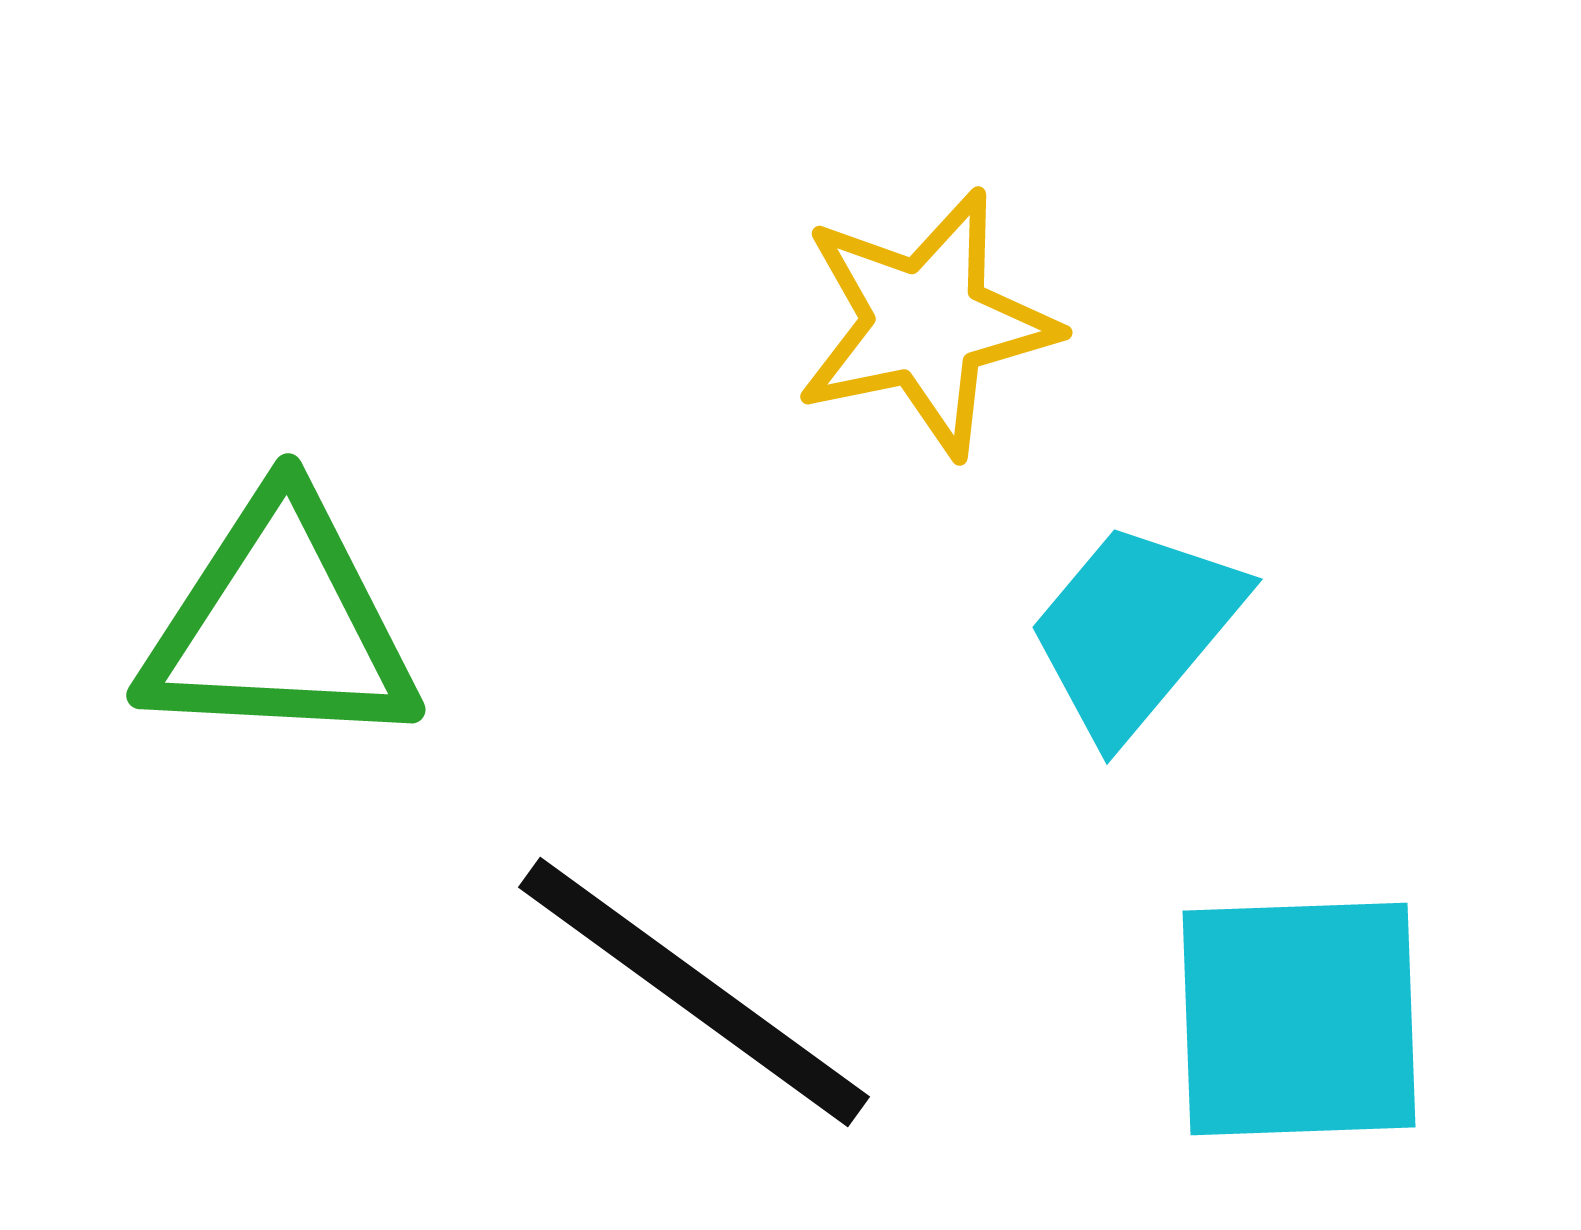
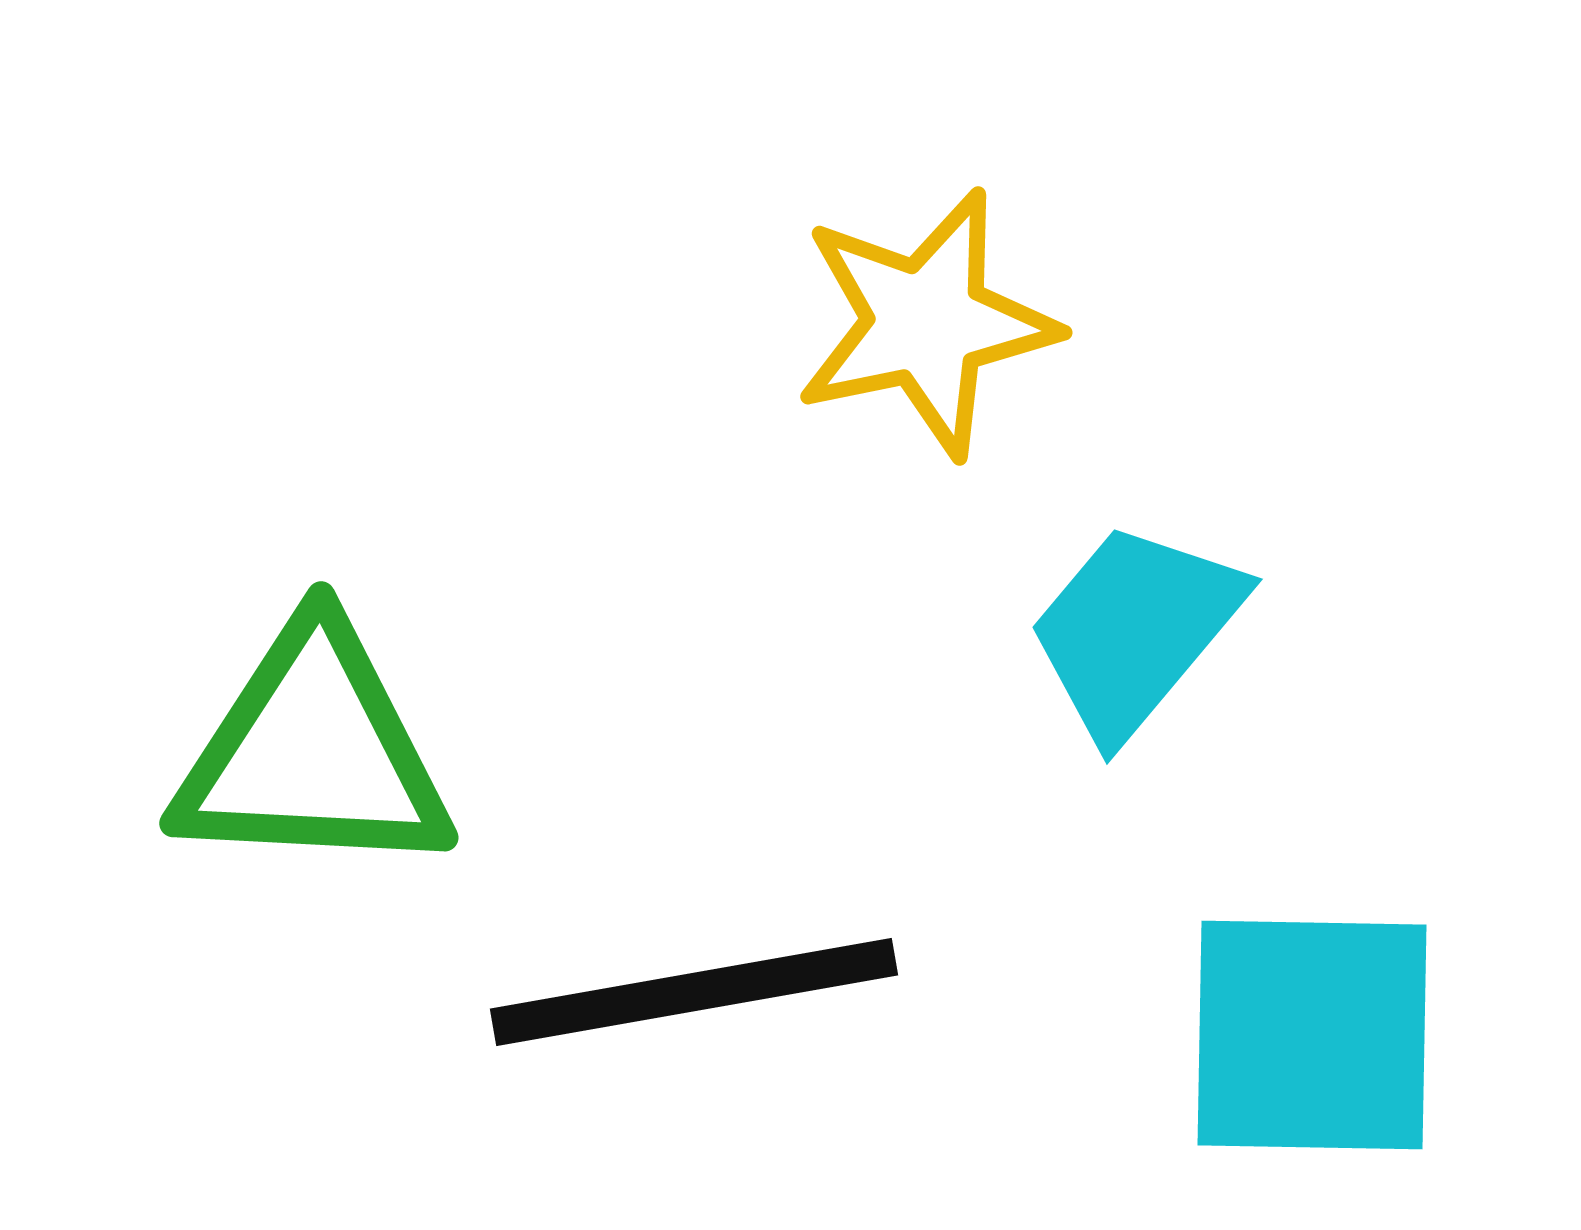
green triangle: moved 33 px right, 128 px down
black line: rotated 46 degrees counterclockwise
cyan square: moved 13 px right, 16 px down; rotated 3 degrees clockwise
